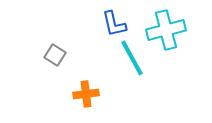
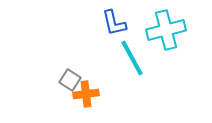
blue L-shape: moved 1 px up
gray square: moved 15 px right, 25 px down
